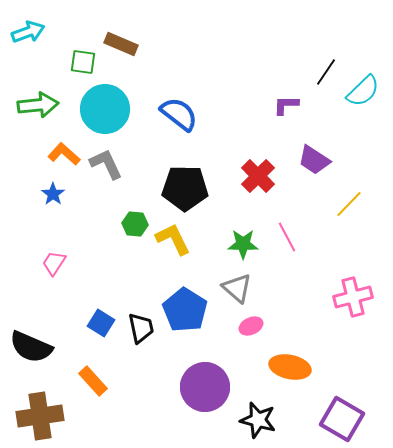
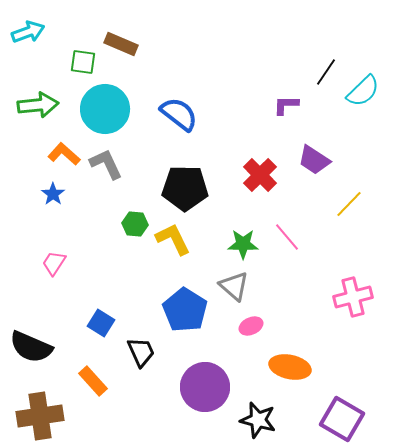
red cross: moved 2 px right, 1 px up
pink line: rotated 12 degrees counterclockwise
gray triangle: moved 3 px left, 2 px up
black trapezoid: moved 24 px down; rotated 12 degrees counterclockwise
